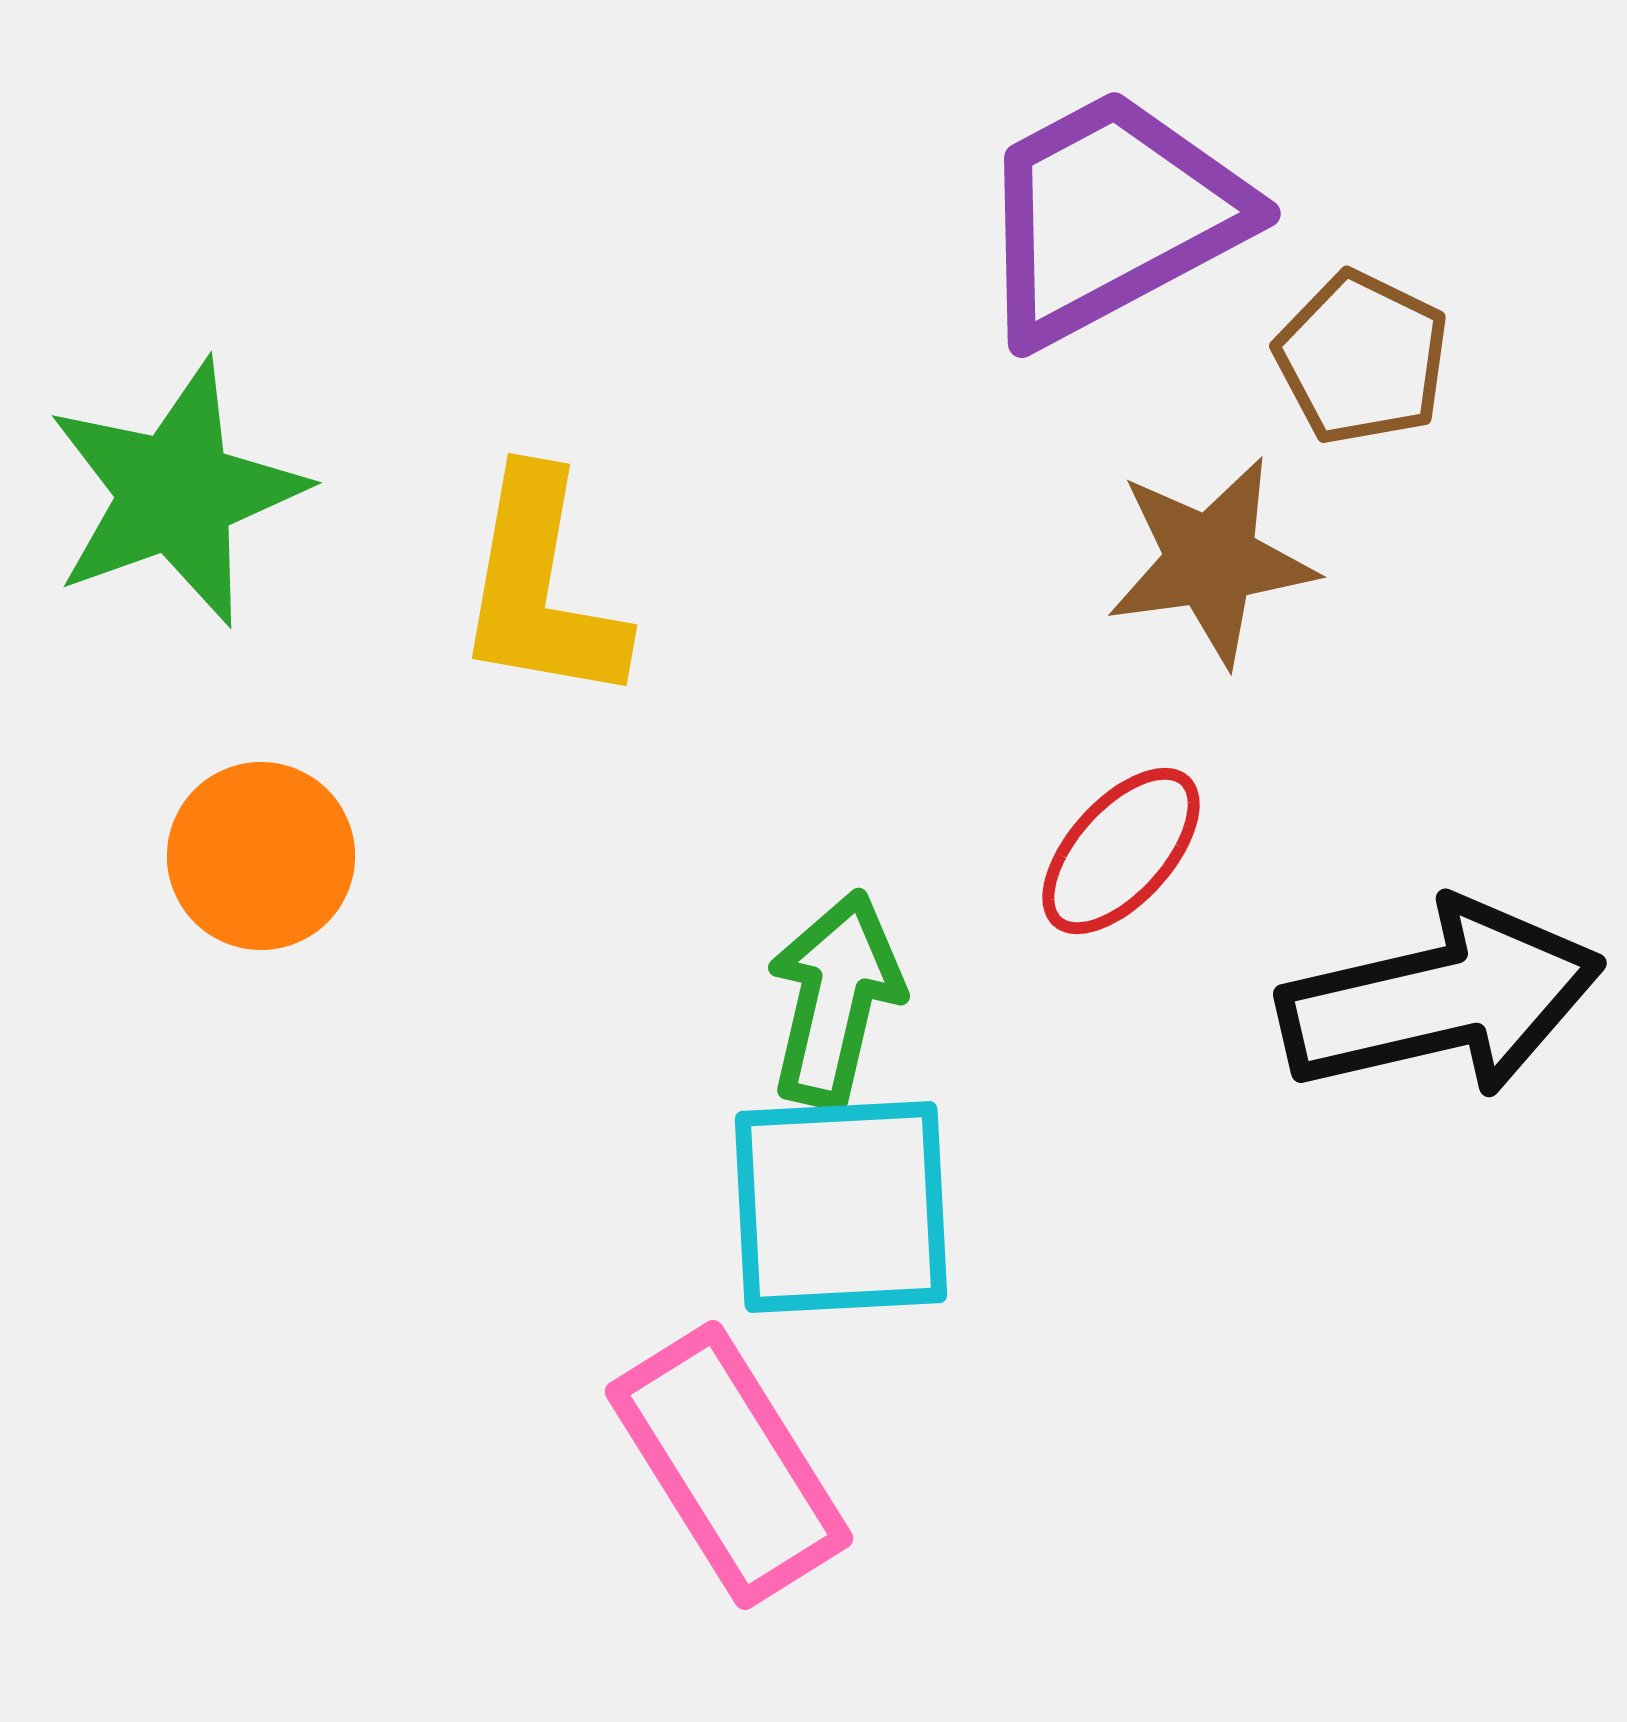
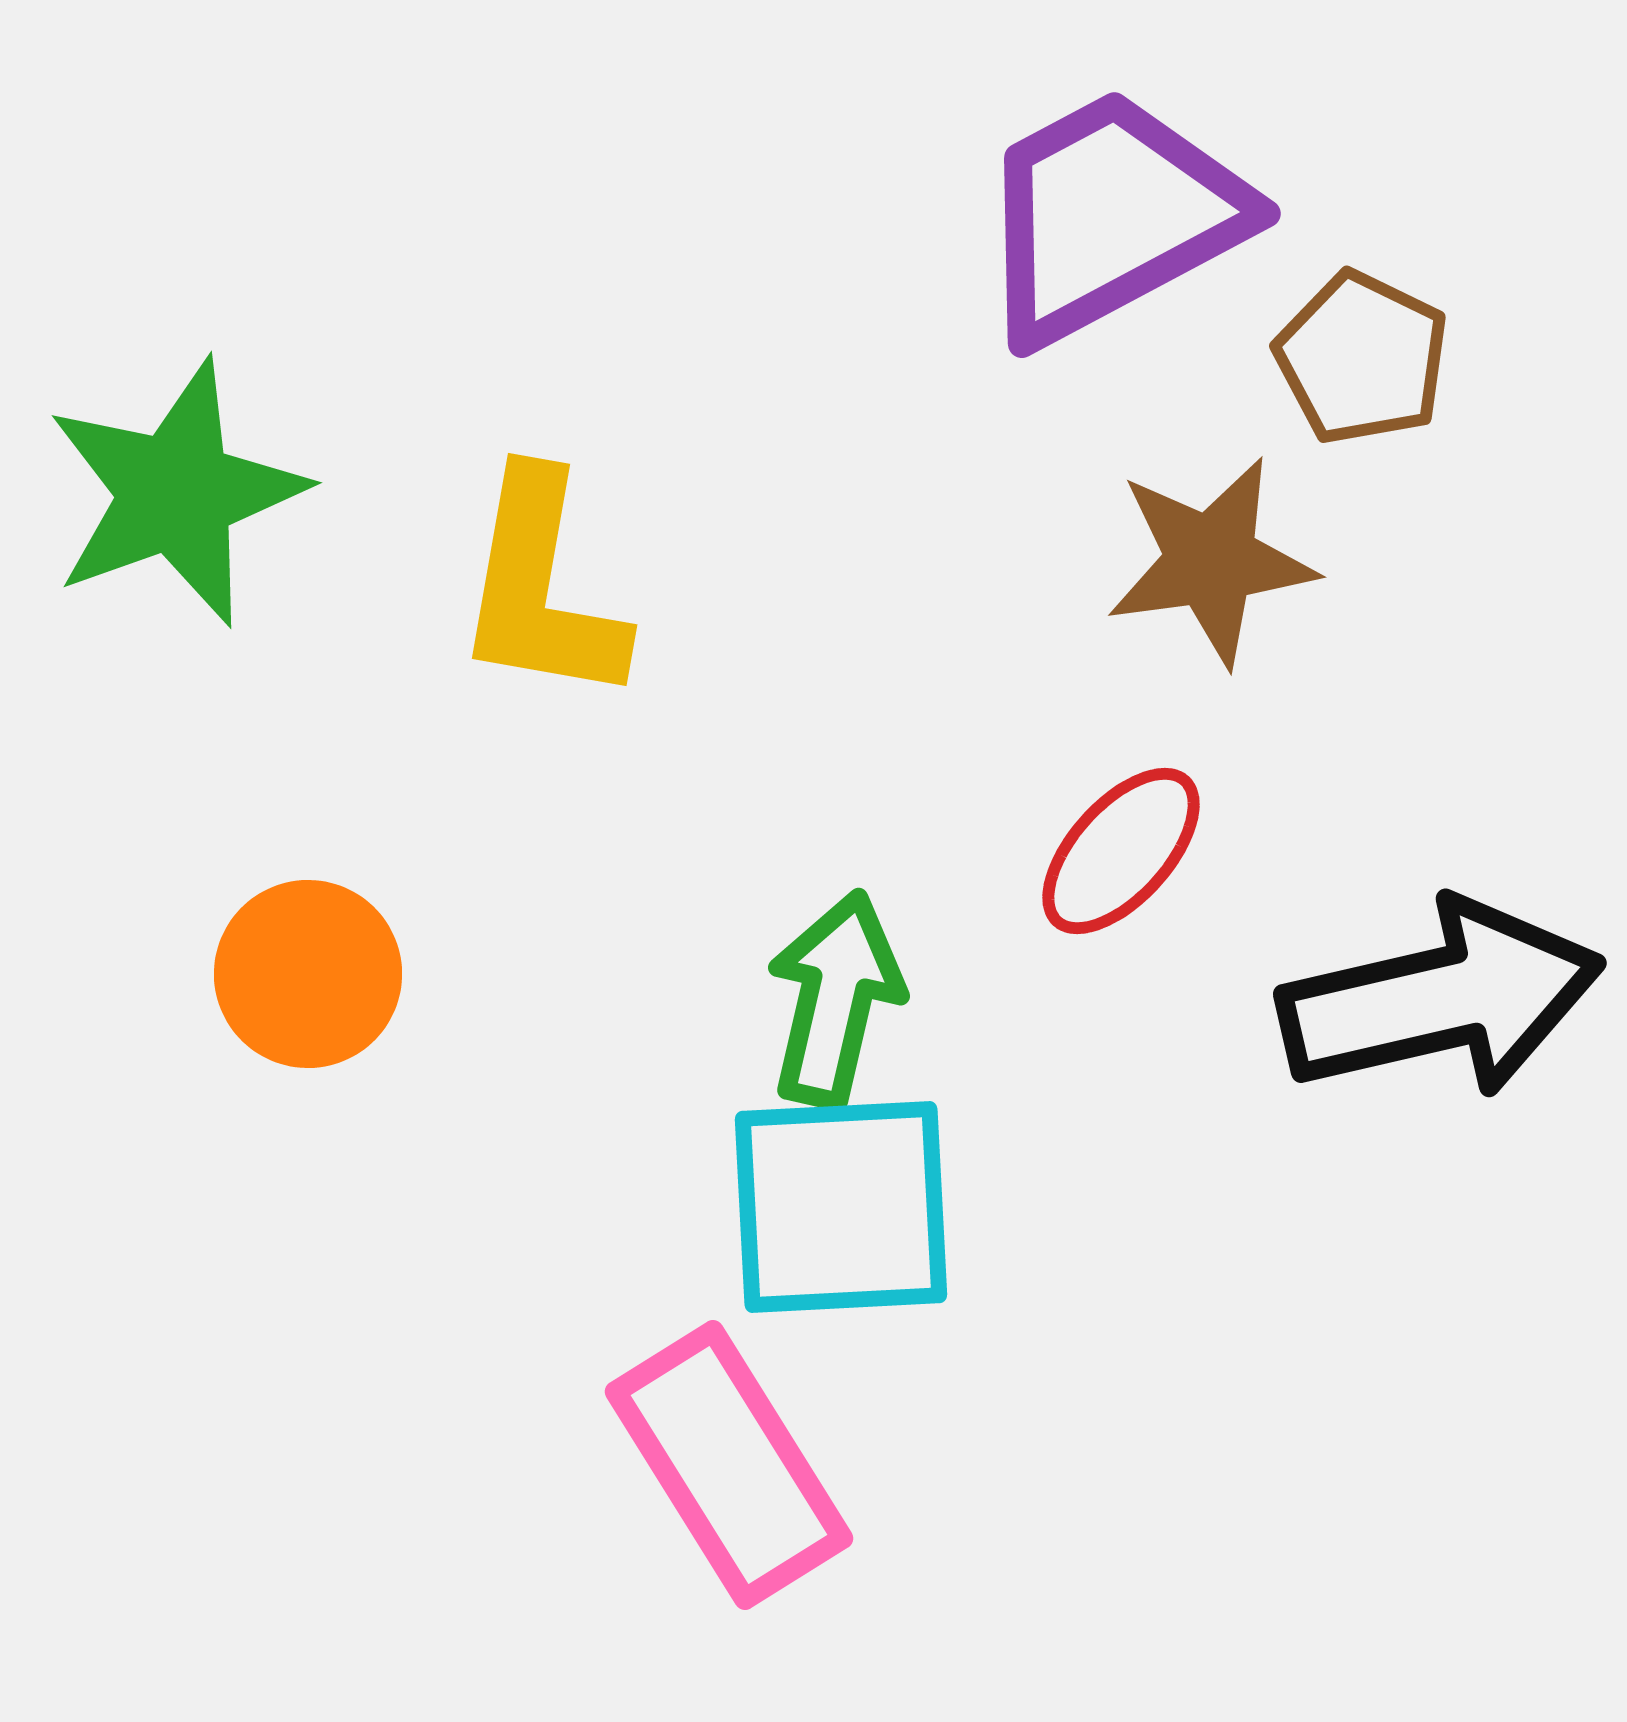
orange circle: moved 47 px right, 118 px down
